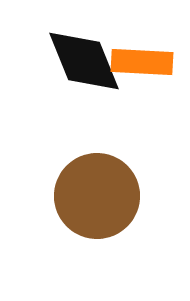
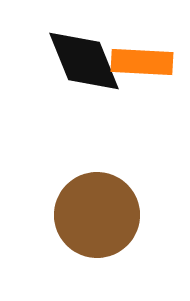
brown circle: moved 19 px down
